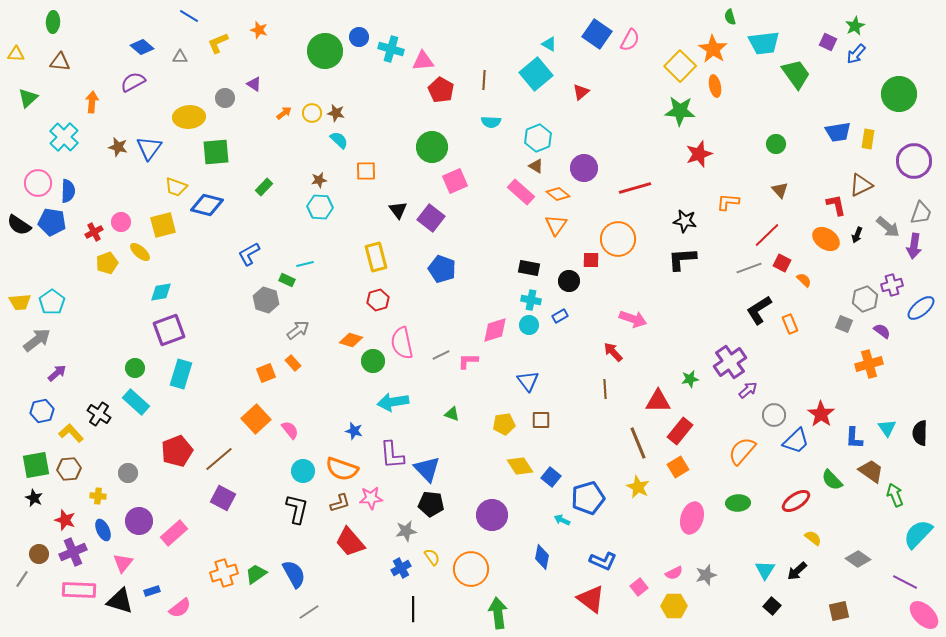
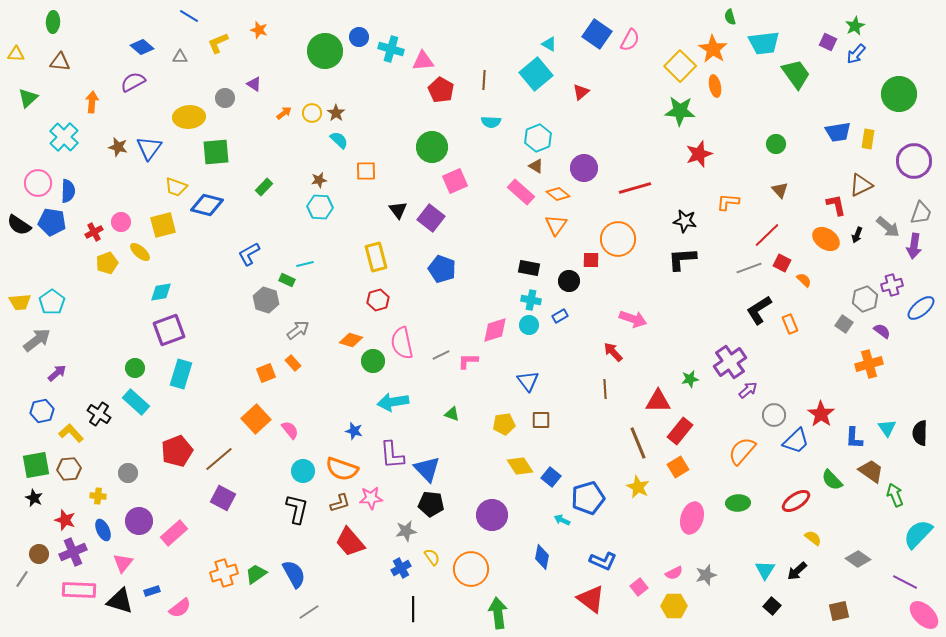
brown star at (336, 113): rotated 24 degrees clockwise
gray square at (844, 324): rotated 12 degrees clockwise
